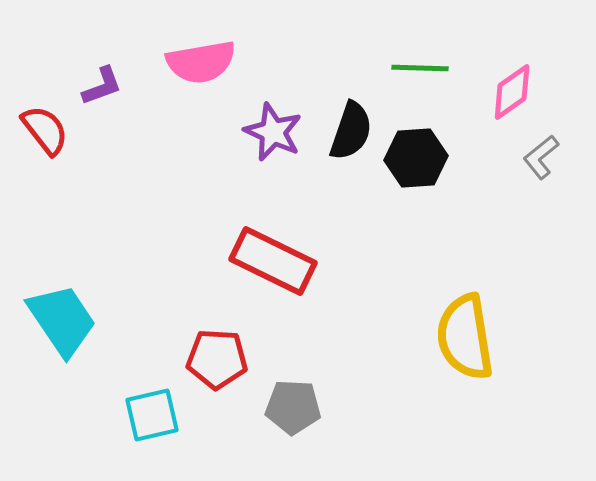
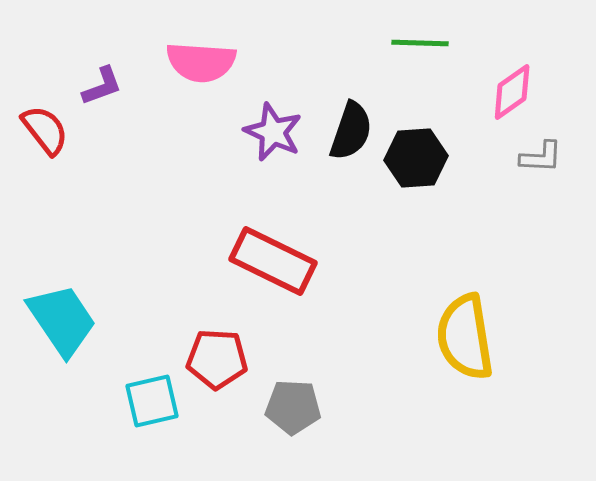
pink semicircle: rotated 14 degrees clockwise
green line: moved 25 px up
gray L-shape: rotated 138 degrees counterclockwise
cyan square: moved 14 px up
